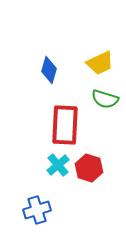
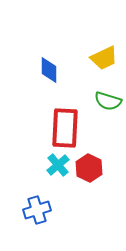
yellow trapezoid: moved 4 px right, 5 px up
blue diamond: rotated 16 degrees counterclockwise
green semicircle: moved 3 px right, 2 px down
red rectangle: moved 3 px down
red hexagon: rotated 8 degrees clockwise
